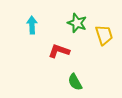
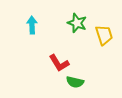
red L-shape: moved 12 px down; rotated 140 degrees counterclockwise
green semicircle: rotated 48 degrees counterclockwise
